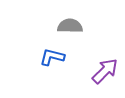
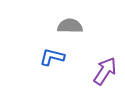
purple arrow: rotated 12 degrees counterclockwise
